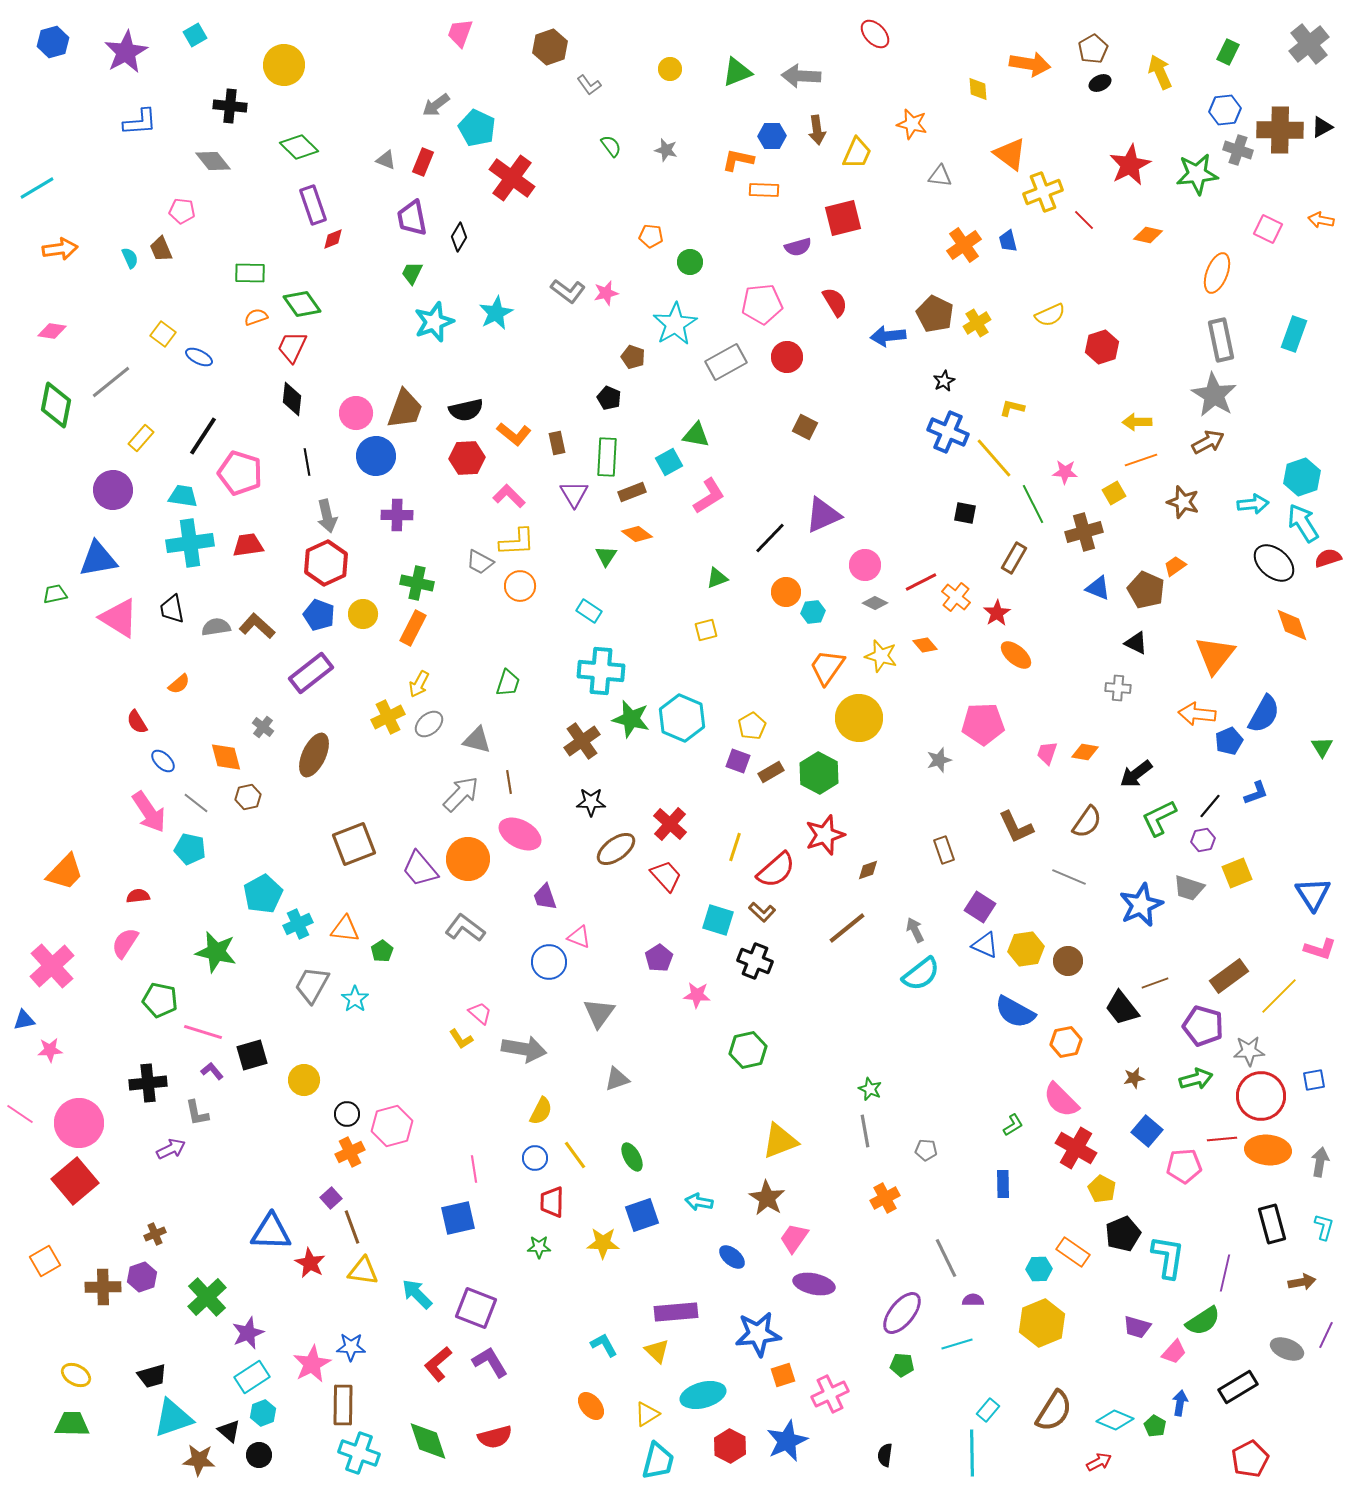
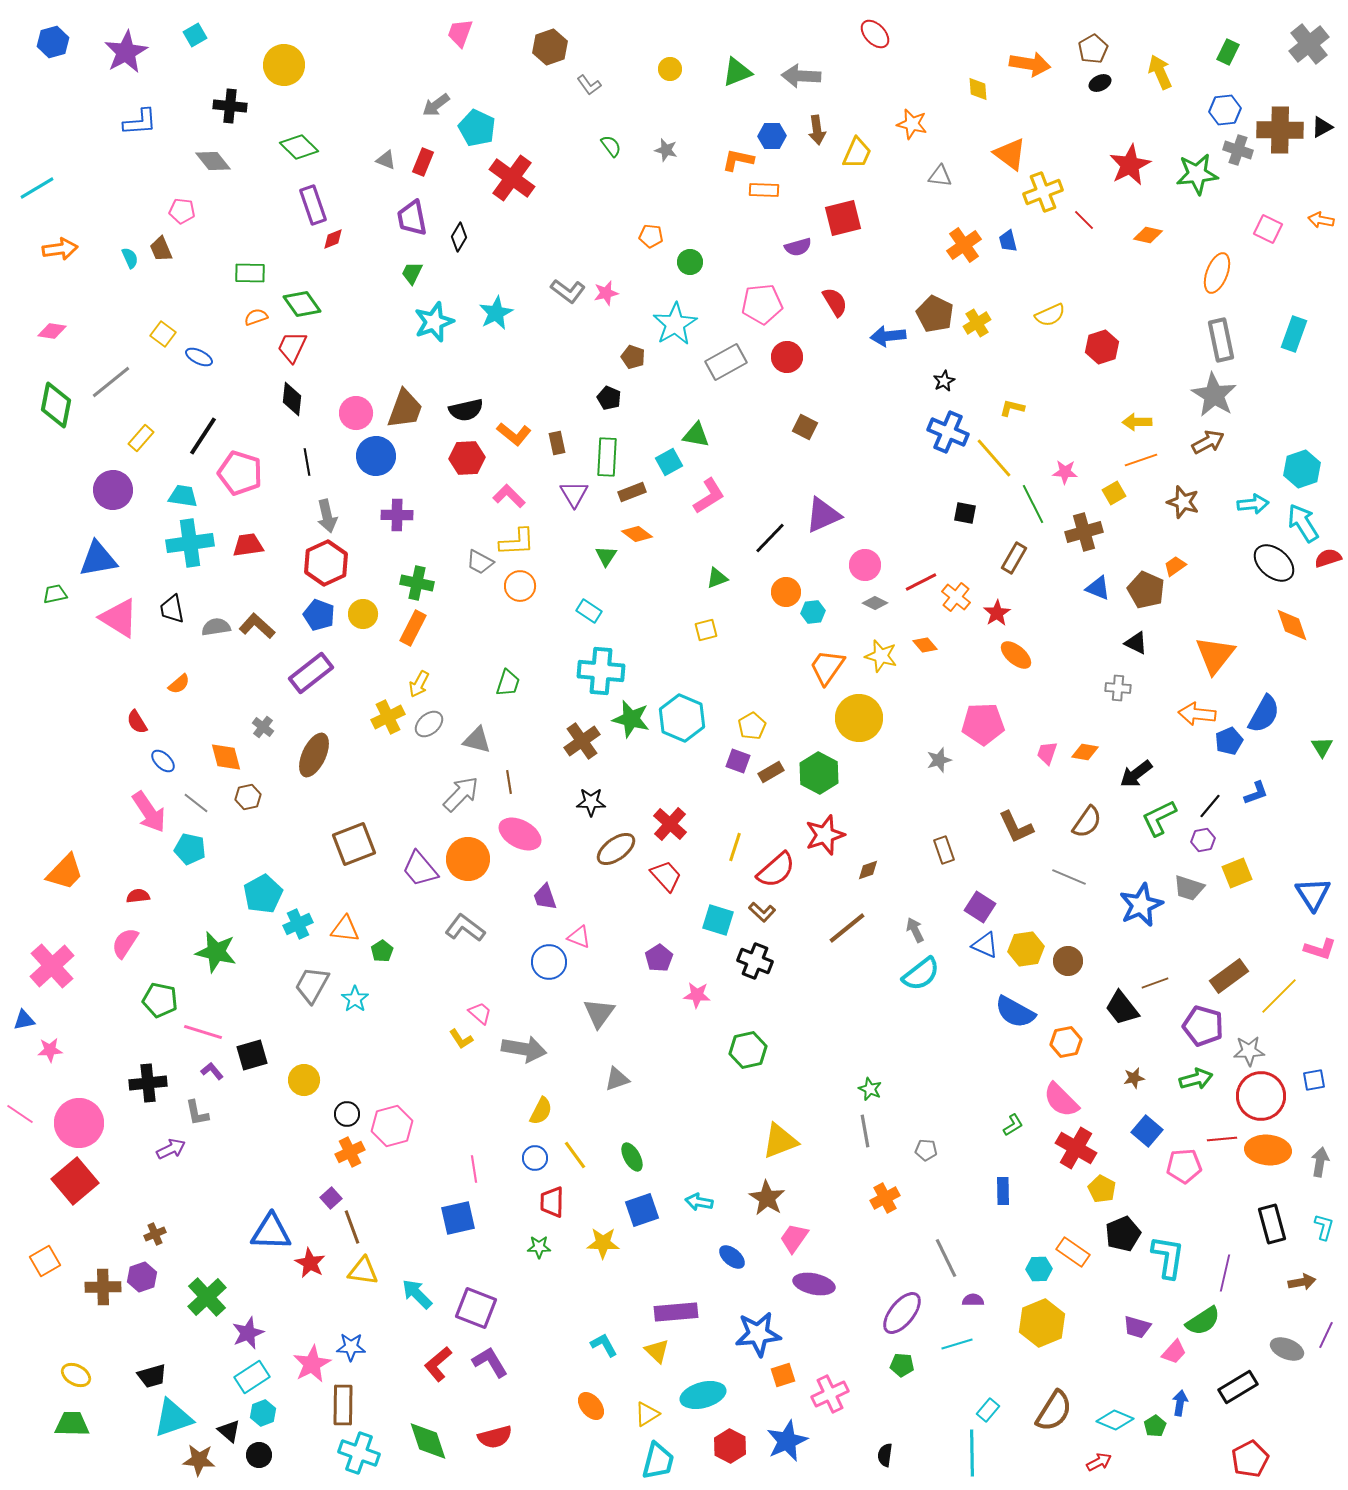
cyan hexagon at (1302, 477): moved 8 px up
blue rectangle at (1003, 1184): moved 7 px down
blue square at (642, 1215): moved 5 px up
green pentagon at (1155, 1426): rotated 10 degrees clockwise
